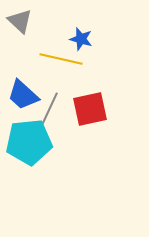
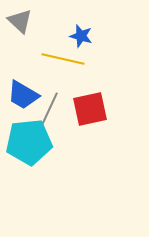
blue star: moved 3 px up
yellow line: moved 2 px right
blue trapezoid: rotated 12 degrees counterclockwise
